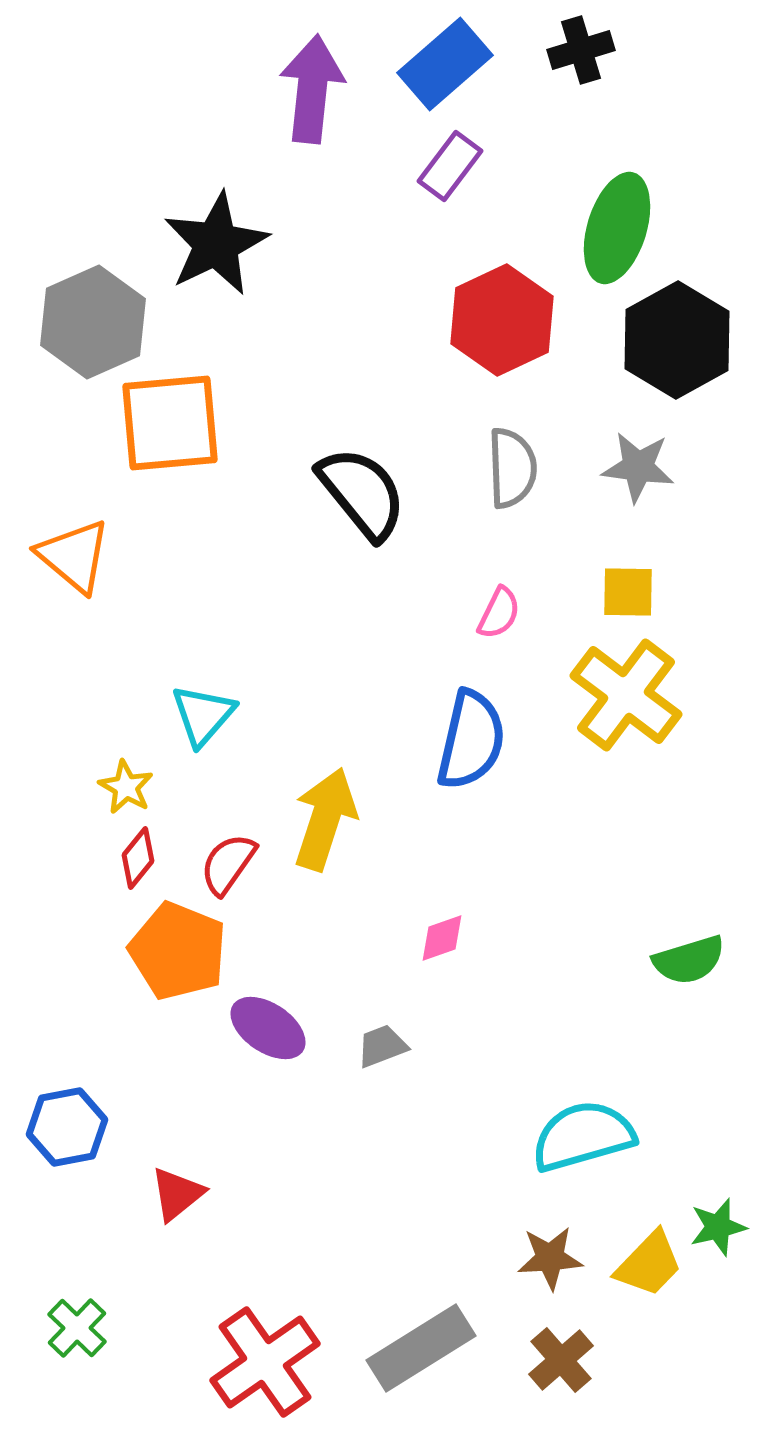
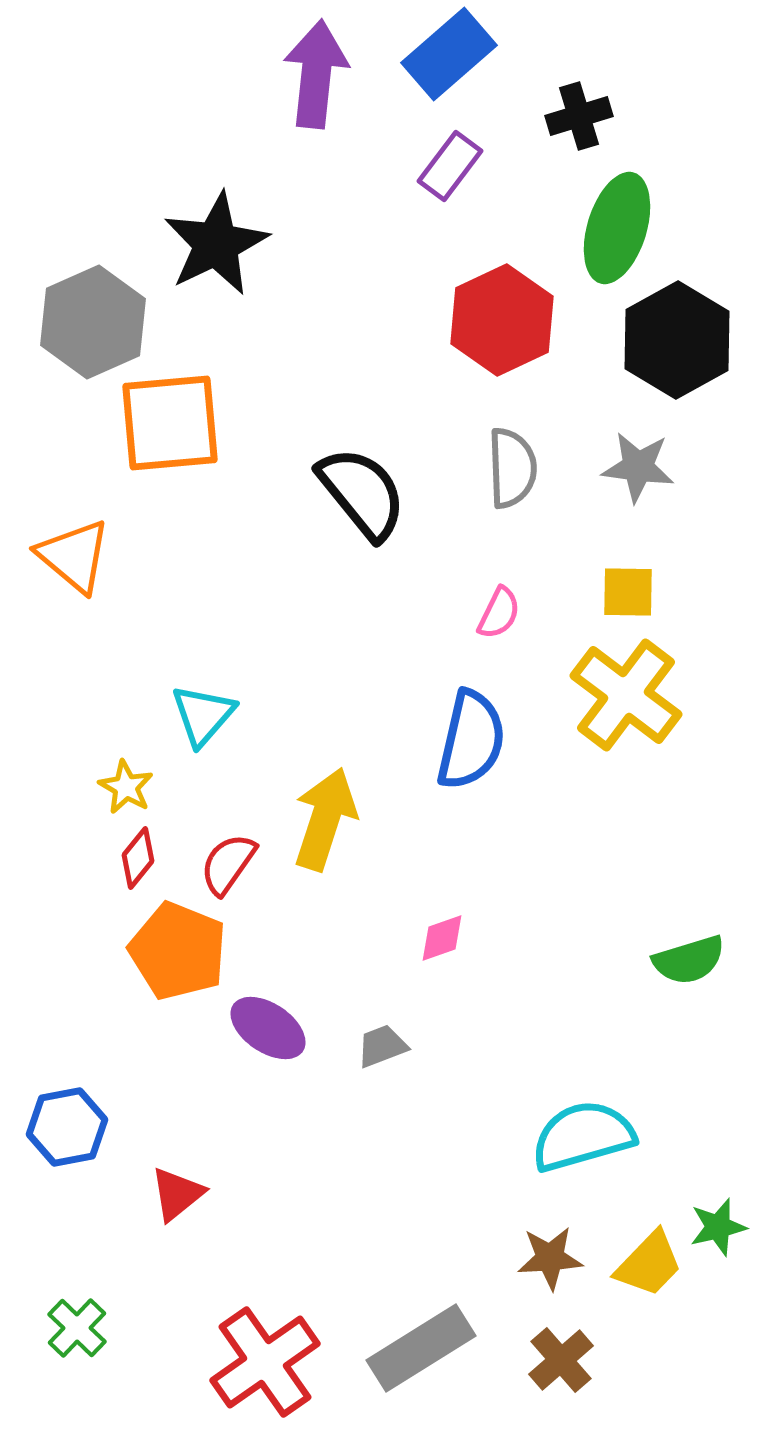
black cross: moved 2 px left, 66 px down
blue rectangle: moved 4 px right, 10 px up
purple arrow: moved 4 px right, 15 px up
